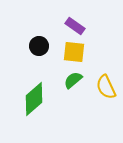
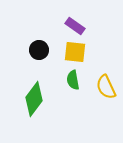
black circle: moved 4 px down
yellow square: moved 1 px right
green semicircle: rotated 60 degrees counterclockwise
green diamond: rotated 12 degrees counterclockwise
